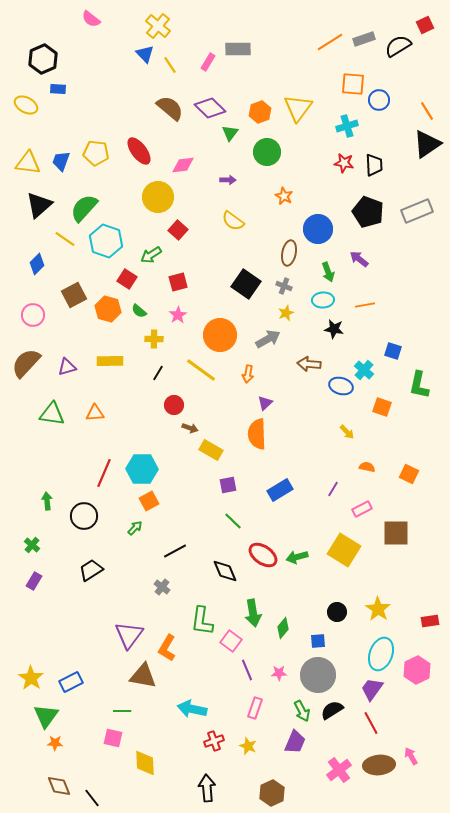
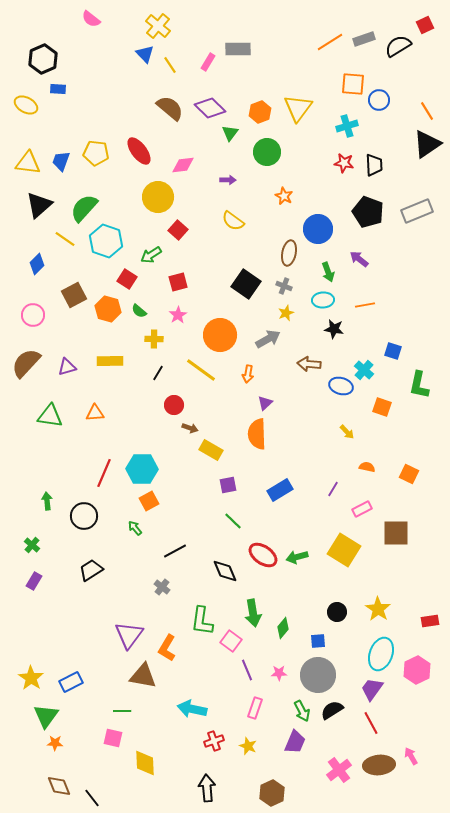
green triangle at (52, 414): moved 2 px left, 2 px down
green arrow at (135, 528): rotated 84 degrees counterclockwise
